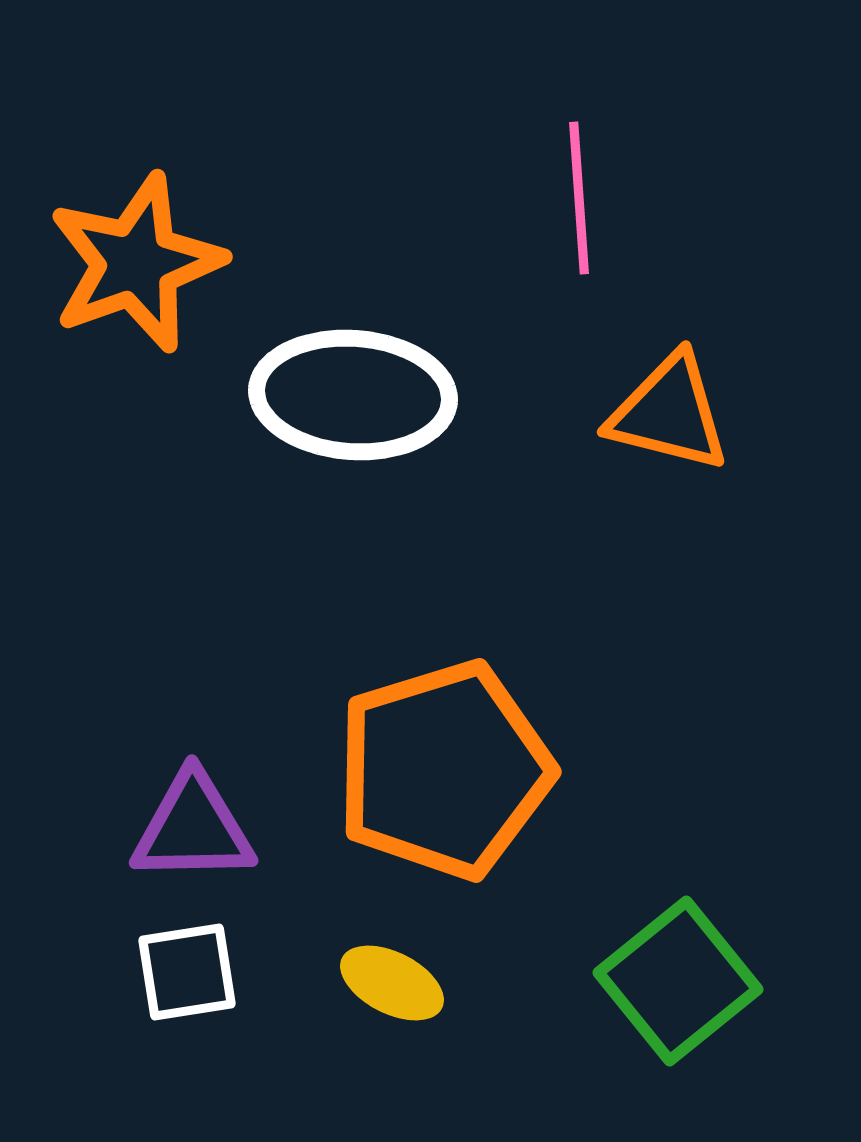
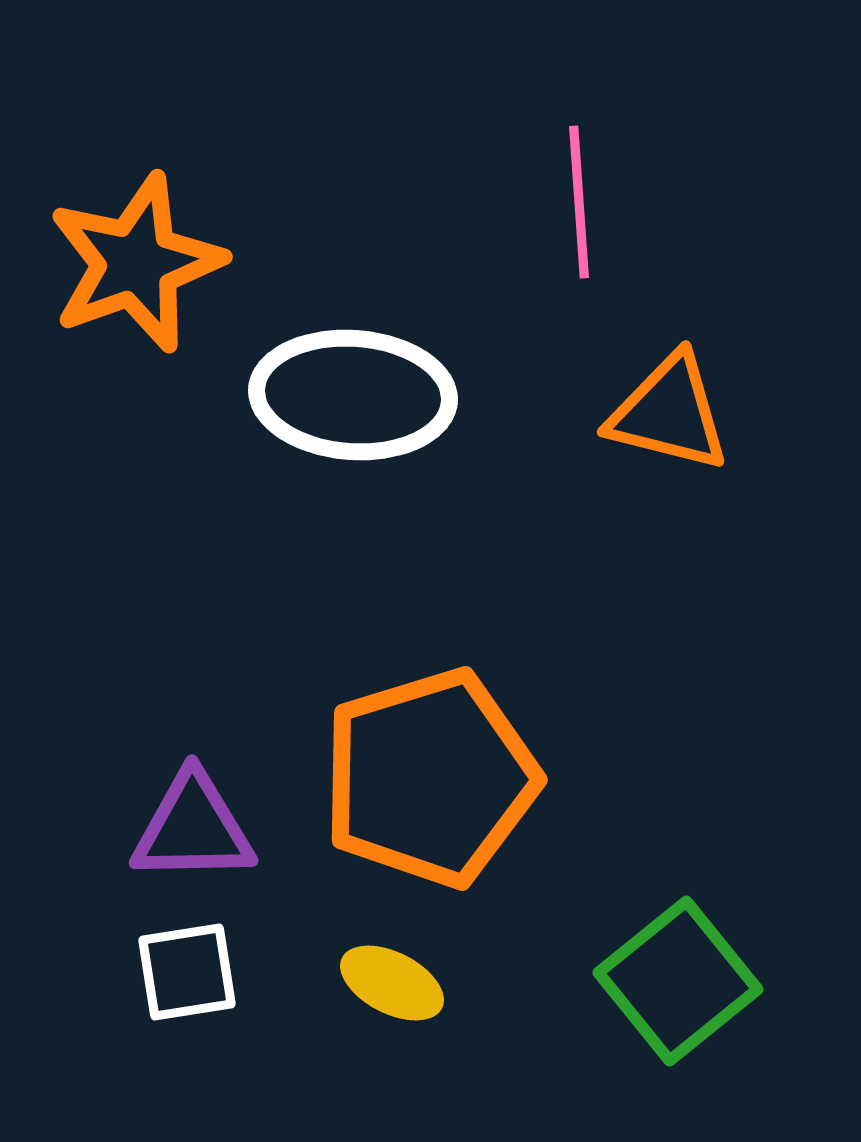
pink line: moved 4 px down
orange pentagon: moved 14 px left, 8 px down
